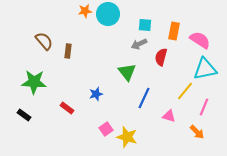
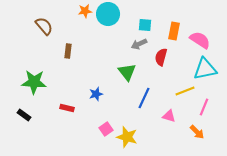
brown semicircle: moved 15 px up
yellow line: rotated 30 degrees clockwise
red rectangle: rotated 24 degrees counterclockwise
